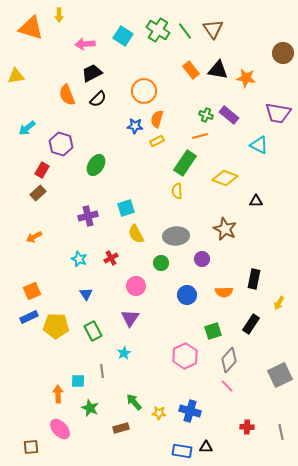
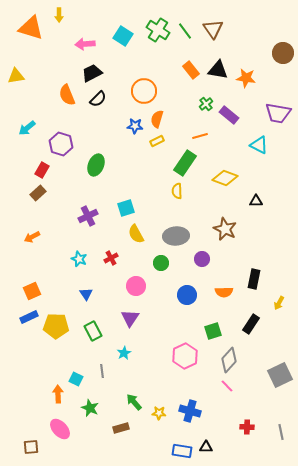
green cross at (206, 115): moved 11 px up; rotated 32 degrees clockwise
green ellipse at (96, 165): rotated 10 degrees counterclockwise
purple cross at (88, 216): rotated 12 degrees counterclockwise
orange arrow at (34, 237): moved 2 px left
cyan square at (78, 381): moved 2 px left, 2 px up; rotated 24 degrees clockwise
